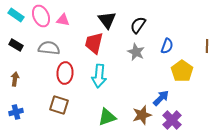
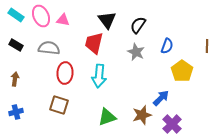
purple cross: moved 4 px down
